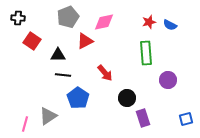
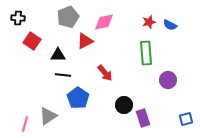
black circle: moved 3 px left, 7 px down
